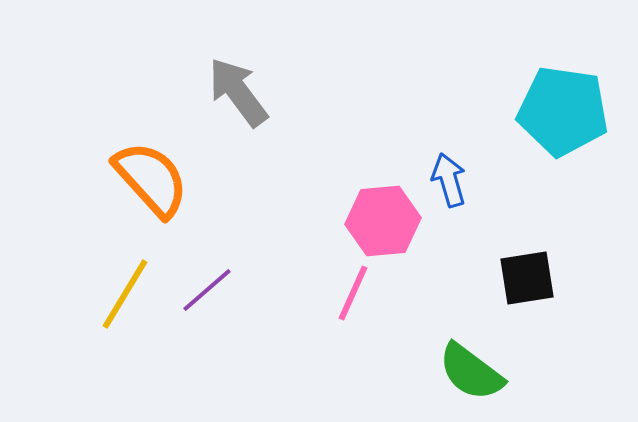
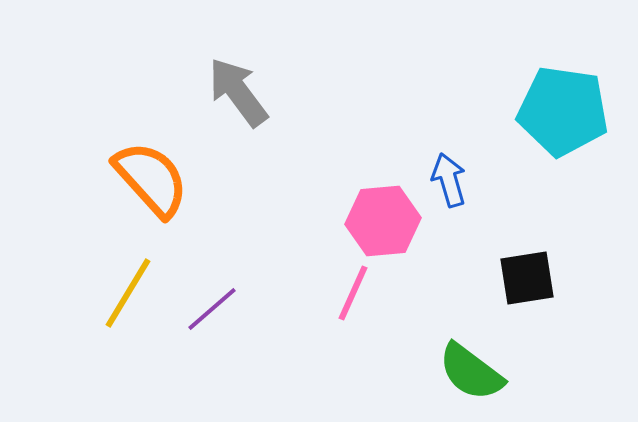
purple line: moved 5 px right, 19 px down
yellow line: moved 3 px right, 1 px up
